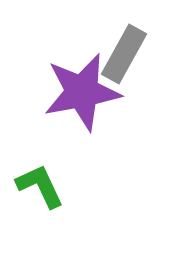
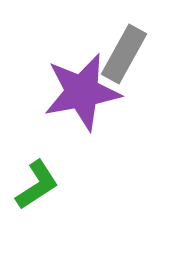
green L-shape: moved 3 px left, 1 px up; rotated 82 degrees clockwise
